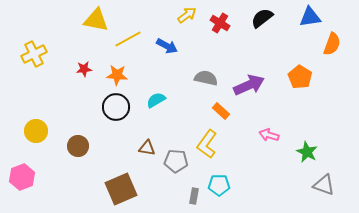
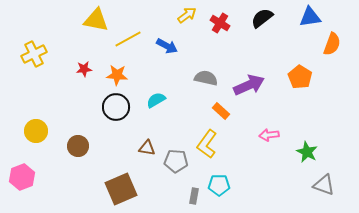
pink arrow: rotated 24 degrees counterclockwise
